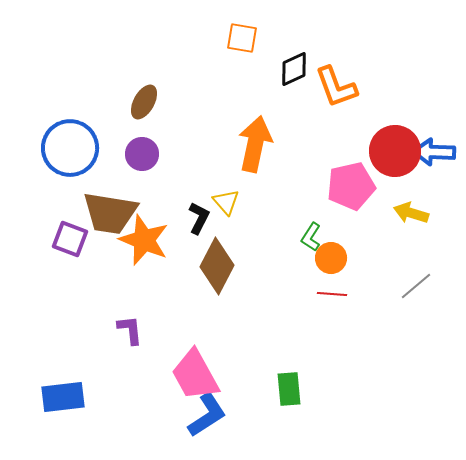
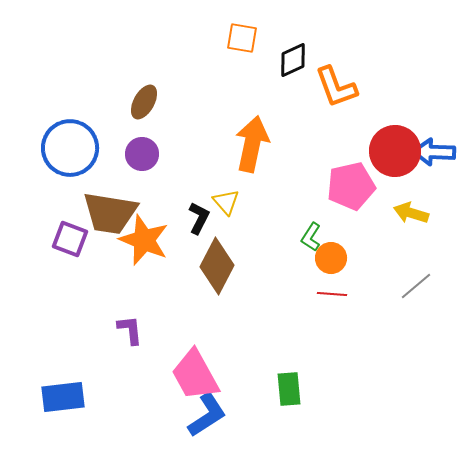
black diamond: moved 1 px left, 9 px up
orange arrow: moved 3 px left
